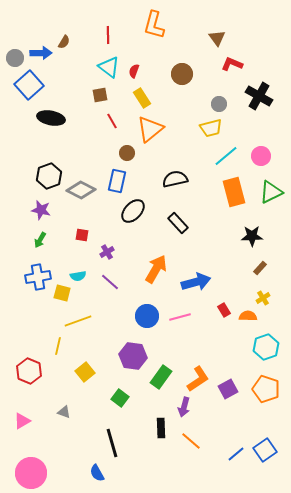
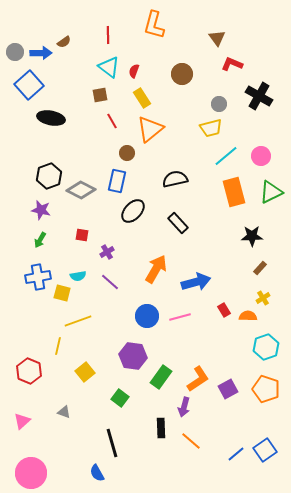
brown semicircle at (64, 42): rotated 24 degrees clockwise
gray circle at (15, 58): moved 6 px up
pink triangle at (22, 421): rotated 12 degrees counterclockwise
